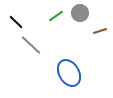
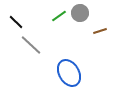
green line: moved 3 px right
